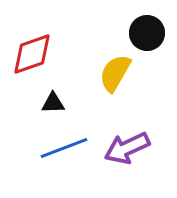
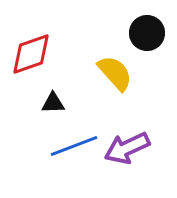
red diamond: moved 1 px left
yellow semicircle: rotated 108 degrees clockwise
blue line: moved 10 px right, 2 px up
